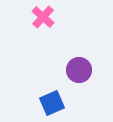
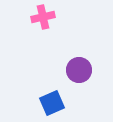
pink cross: rotated 35 degrees clockwise
